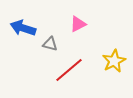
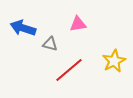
pink triangle: rotated 18 degrees clockwise
